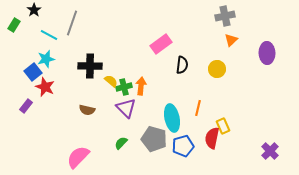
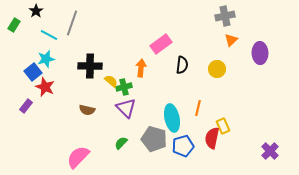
black star: moved 2 px right, 1 px down
purple ellipse: moved 7 px left
orange arrow: moved 18 px up
